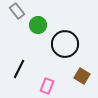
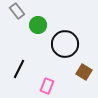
brown square: moved 2 px right, 4 px up
